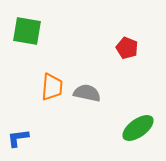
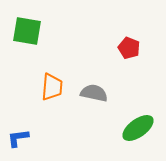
red pentagon: moved 2 px right
gray semicircle: moved 7 px right
